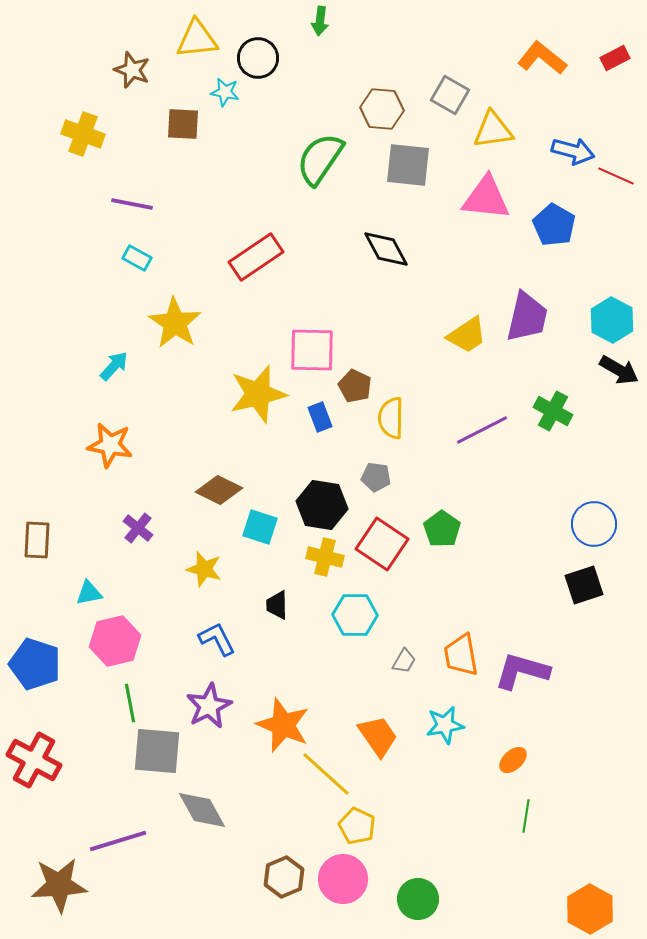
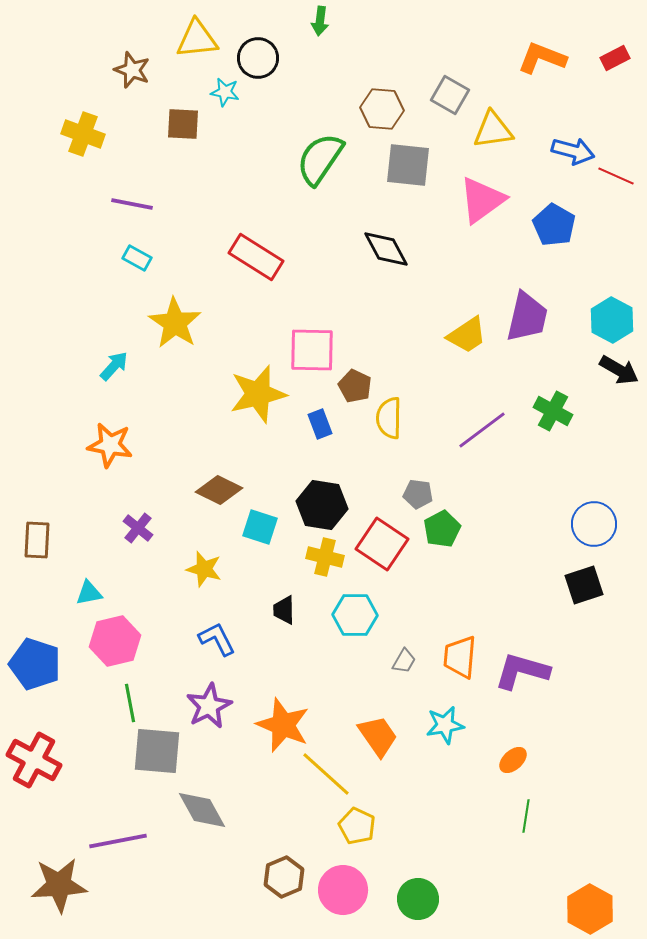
orange L-shape at (542, 58): rotated 18 degrees counterclockwise
pink triangle at (486, 198): moved 4 px left, 2 px down; rotated 42 degrees counterclockwise
red rectangle at (256, 257): rotated 66 degrees clockwise
blue rectangle at (320, 417): moved 7 px down
yellow semicircle at (391, 418): moved 2 px left
purple line at (482, 430): rotated 10 degrees counterclockwise
gray pentagon at (376, 477): moved 42 px right, 17 px down
green pentagon at (442, 529): rotated 9 degrees clockwise
black trapezoid at (277, 605): moved 7 px right, 5 px down
orange trapezoid at (461, 655): moved 1 px left, 2 px down; rotated 15 degrees clockwise
purple line at (118, 841): rotated 6 degrees clockwise
pink circle at (343, 879): moved 11 px down
